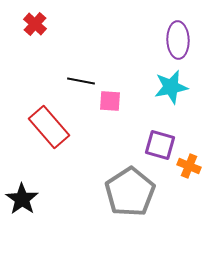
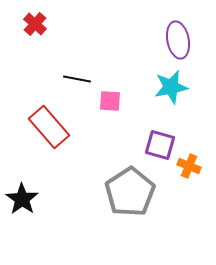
purple ellipse: rotated 9 degrees counterclockwise
black line: moved 4 px left, 2 px up
